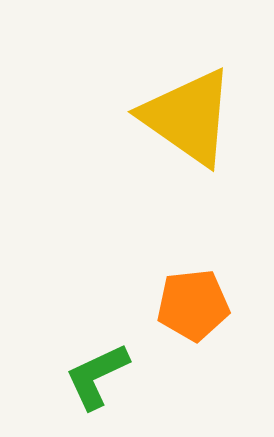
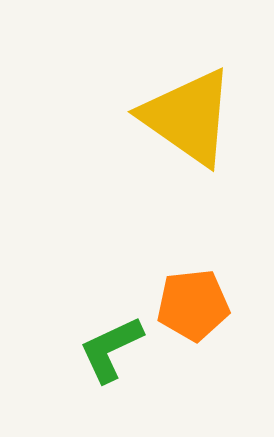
green L-shape: moved 14 px right, 27 px up
